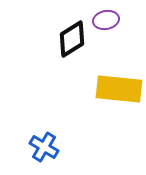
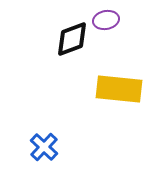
black diamond: rotated 12 degrees clockwise
blue cross: rotated 12 degrees clockwise
